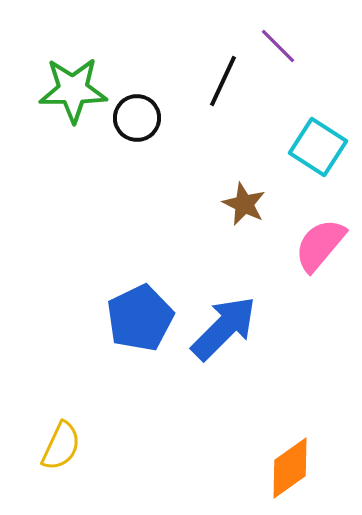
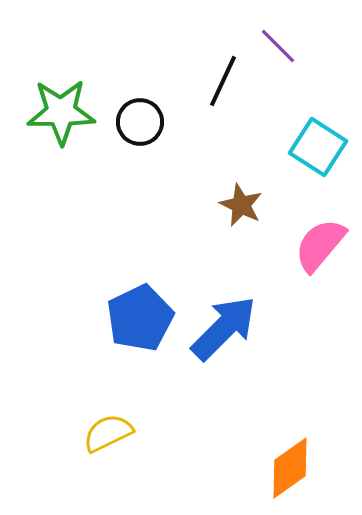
green star: moved 12 px left, 22 px down
black circle: moved 3 px right, 4 px down
brown star: moved 3 px left, 1 px down
yellow semicircle: moved 47 px right, 13 px up; rotated 141 degrees counterclockwise
